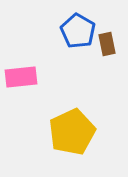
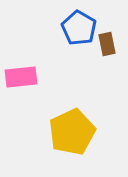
blue pentagon: moved 1 px right, 3 px up
